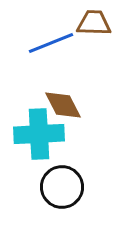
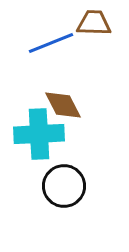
black circle: moved 2 px right, 1 px up
